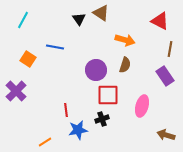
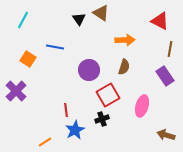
orange arrow: rotated 18 degrees counterclockwise
brown semicircle: moved 1 px left, 2 px down
purple circle: moved 7 px left
red square: rotated 30 degrees counterclockwise
blue star: moved 3 px left; rotated 18 degrees counterclockwise
